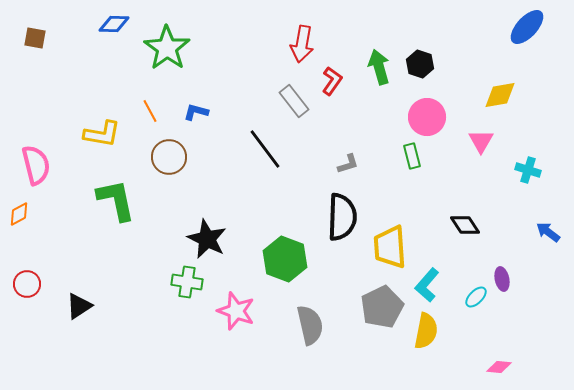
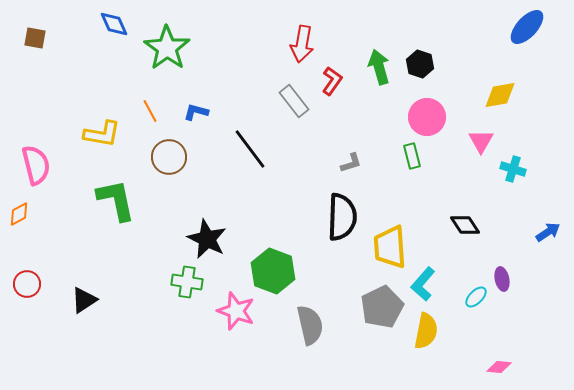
blue diamond: rotated 64 degrees clockwise
black line: moved 15 px left
gray L-shape: moved 3 px right, 1 px up
cyan cross: moved 15 px left, 1 px up
blue arrow: rotated 110 degrees clockwise
green hexagon: moved 12 px left, 12 px down
cyan L-shape: moved 4 px left, 1 px up
black triangle: moved 5 px right, 6 px up
